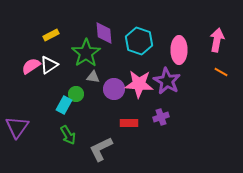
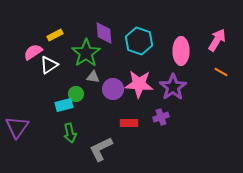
yellow rectangle: moved 4 px right
pink arrow: rotated 20 degrees clockwise
pink ellipse: moved 2 px right, 1 px down
pink semicircle: moved 2 px right, 14 px up
purple star: moved 6 px right, 6 px down; rotated 8 degrees clockwise
purple circle: moved 1 px left
cyan rectangle: rotated 48 degrees clockwise
green arrow: moved 2 px right, 2 px up; rotated 18 degrees clockwise
